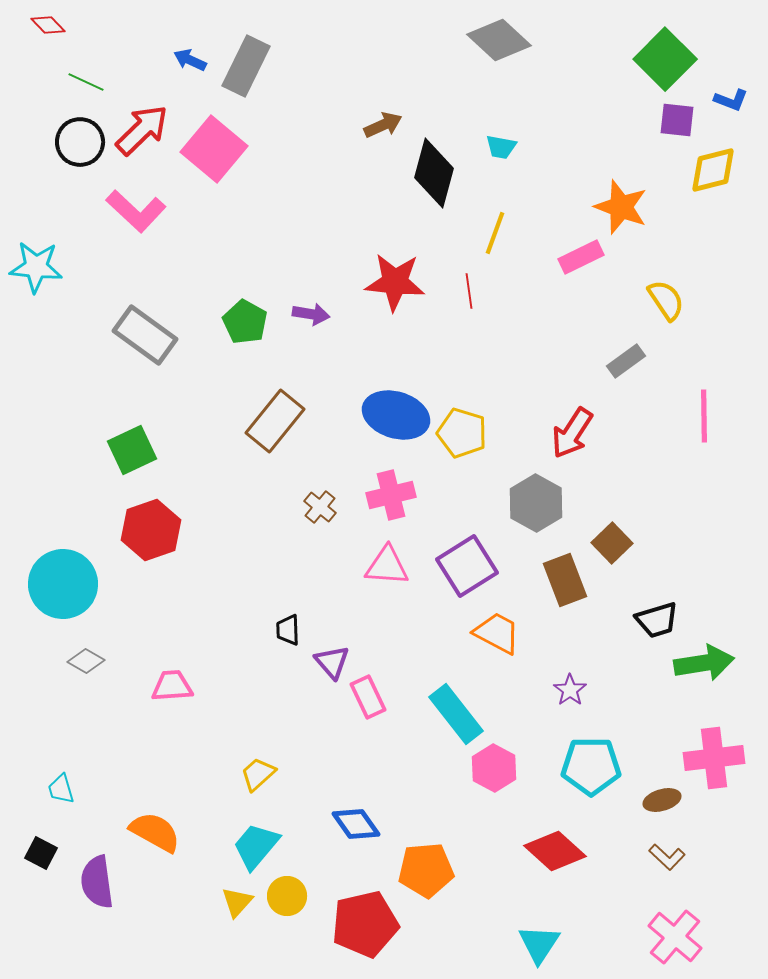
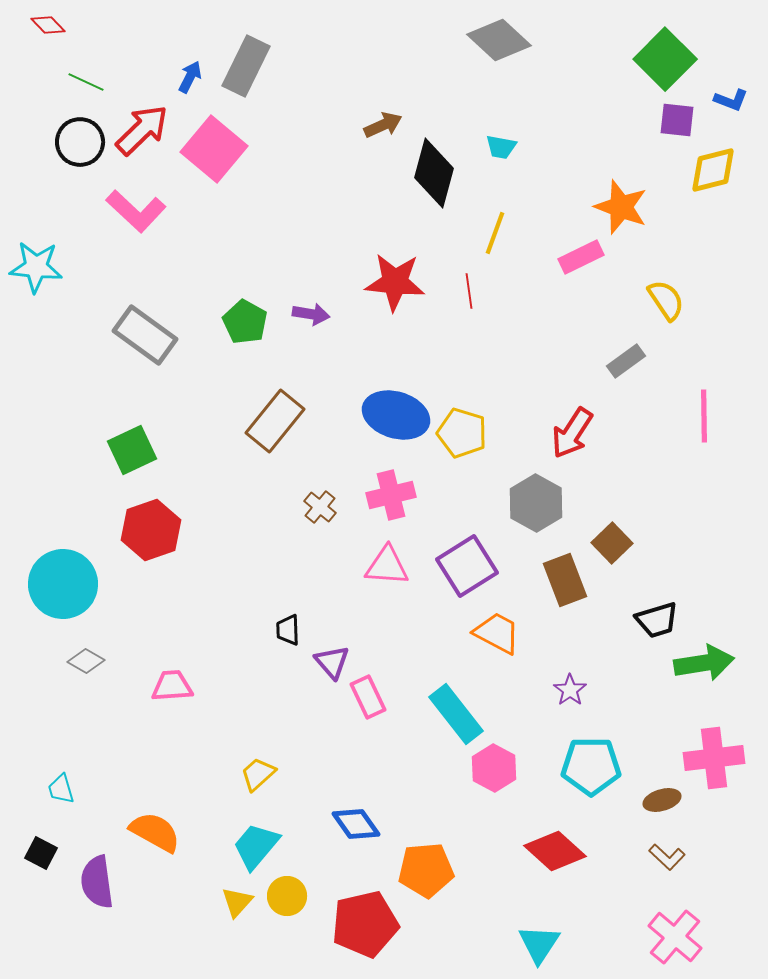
blue arrow at (190, 60): moved 17 px down; rotated 92 degrees clockwise
